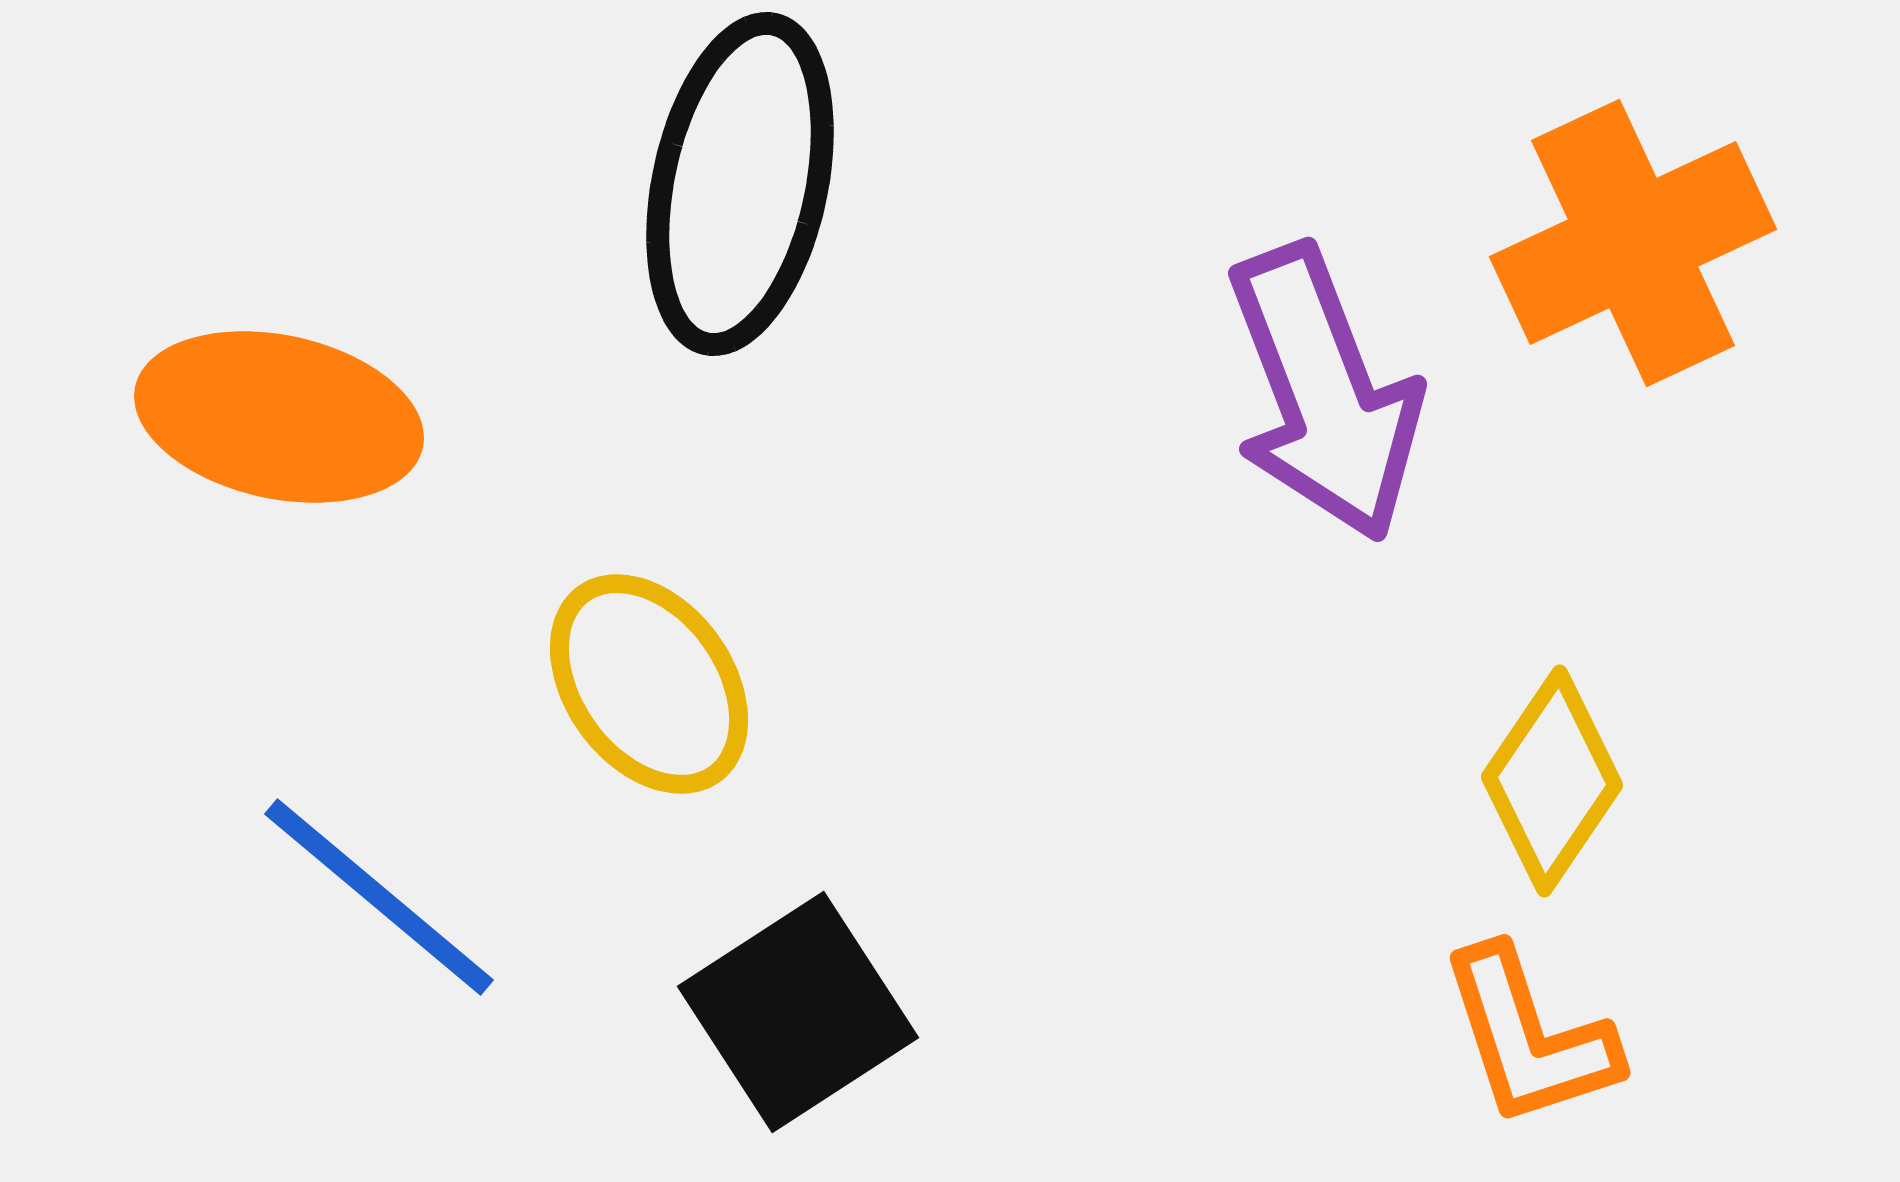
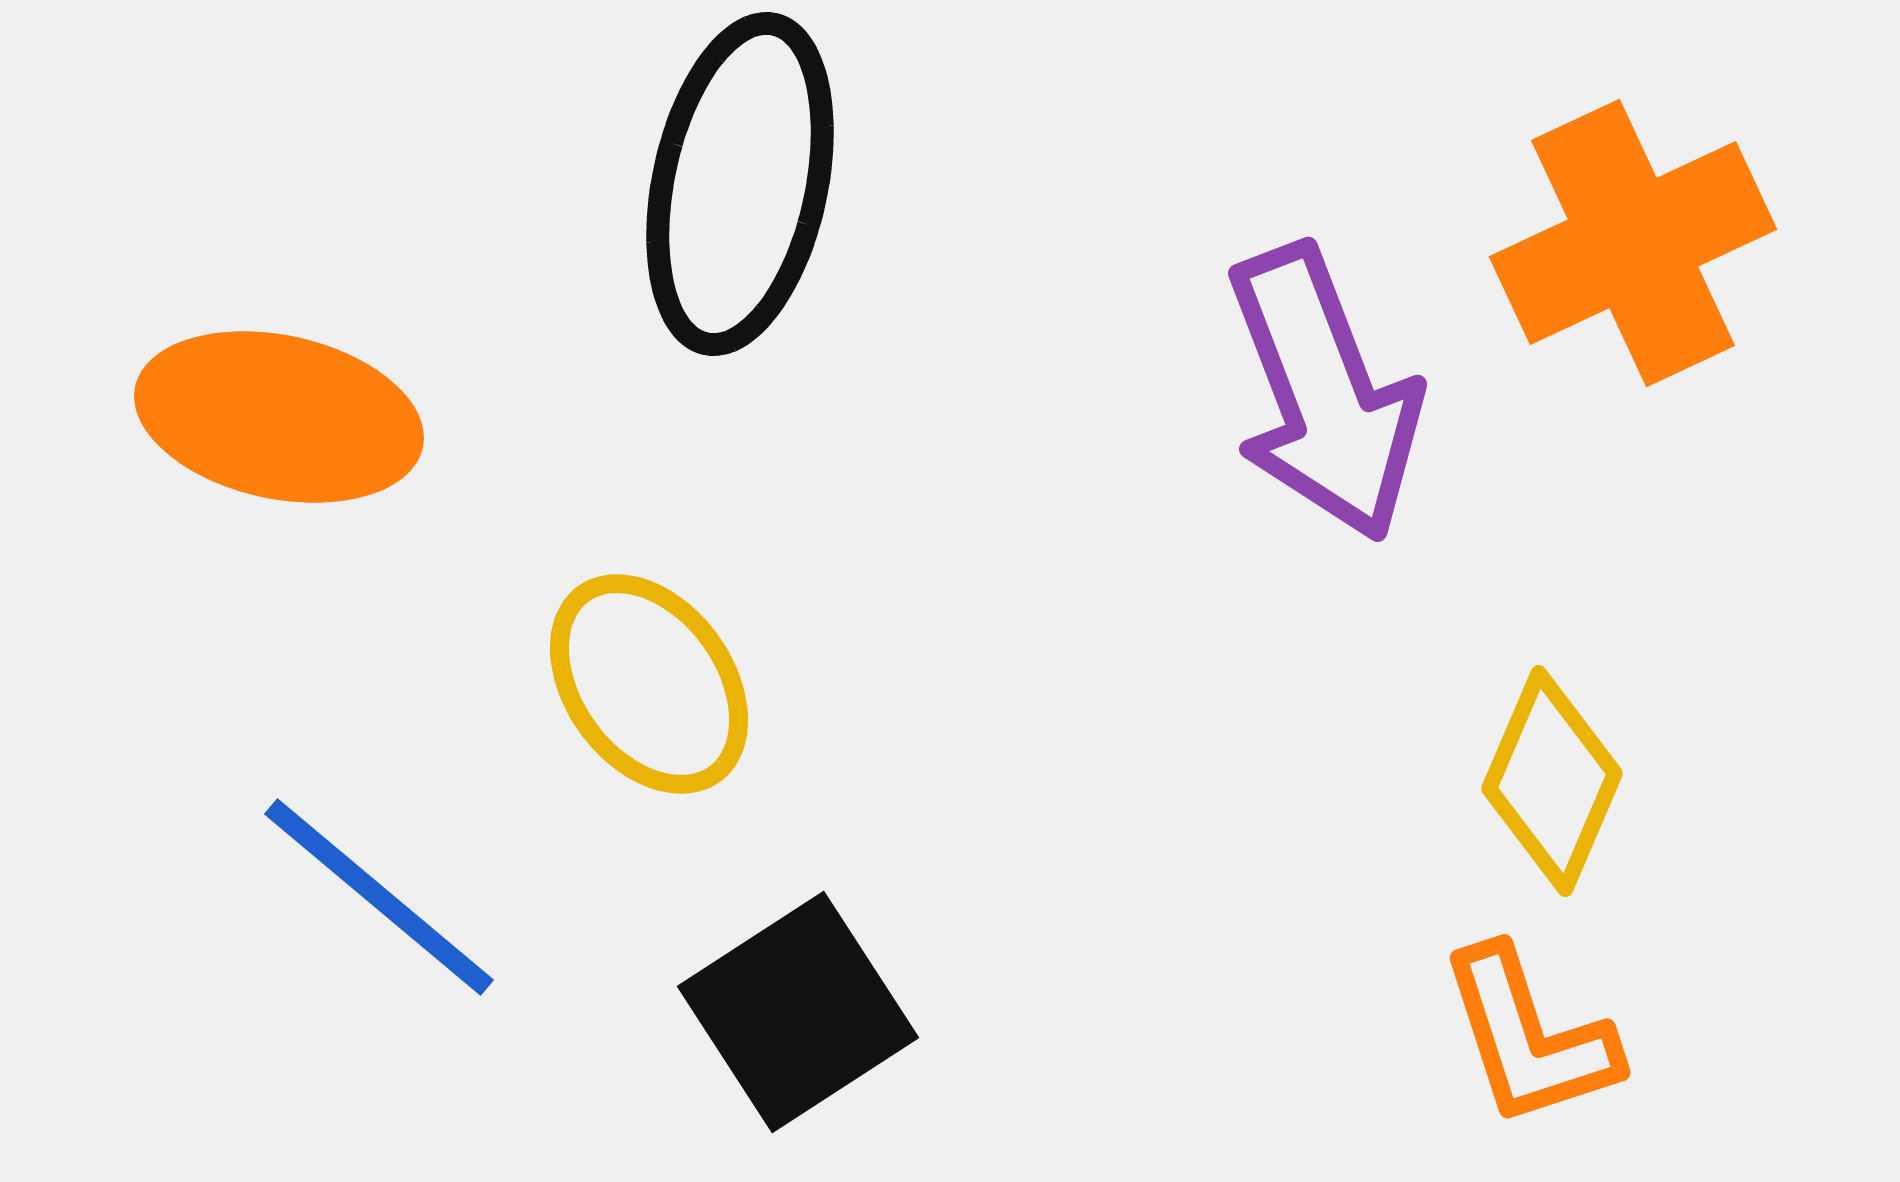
yellow diamond: rotated 11 degrees counterclockwise
